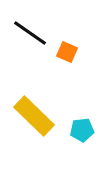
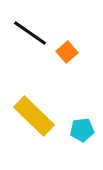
orange square: rotated 25 degrees clockwise
